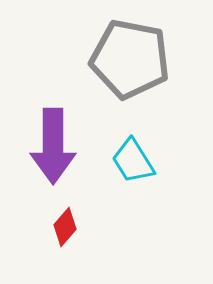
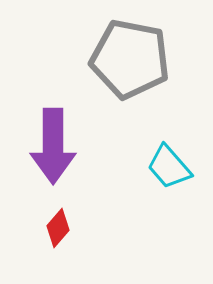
cyan trapezoid: moved 36 px right, 6 px down; rotated 9 degrees counterclockwise
red diamond: moved 7 px left, 1 px down
